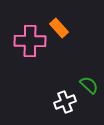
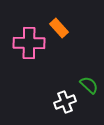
pink cross: moved 1 px left, 2 px down
